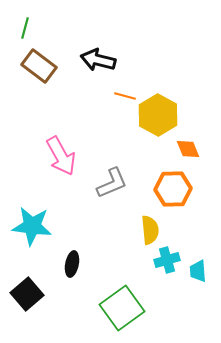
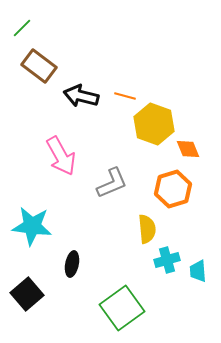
green line: moved 3 px left; rotated 30 degrees clockwise
black arrow: moved 17 px left, 36 px down
yellow hexagon: moved 4 px left, 9 px down; rotated 9 degrees counterclockwise
orange hexagon: rotated 15 degrees counterclockwise
yellow semicircle: moved 3 px left, 1 px up
